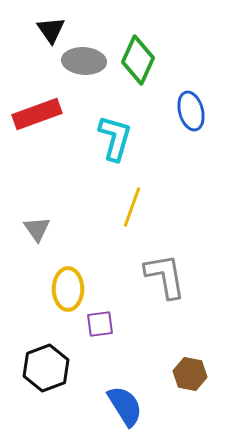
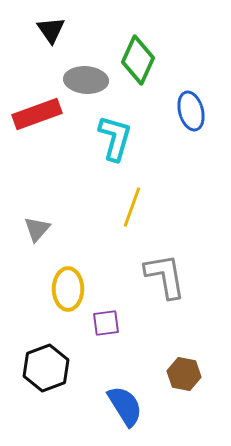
gray ellipse: moved 2 px right, 19 px down
gray triangle: rotated 16 degrees clockwise
purple square: moved 6 px right, 1 px up
brown hexagon: moved 6 px left
